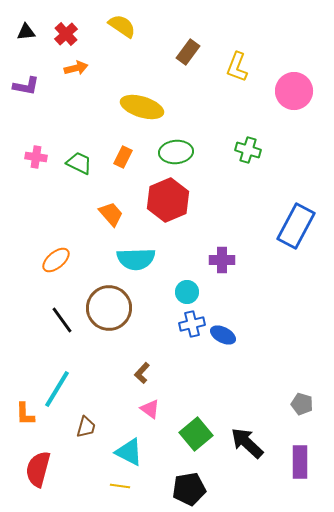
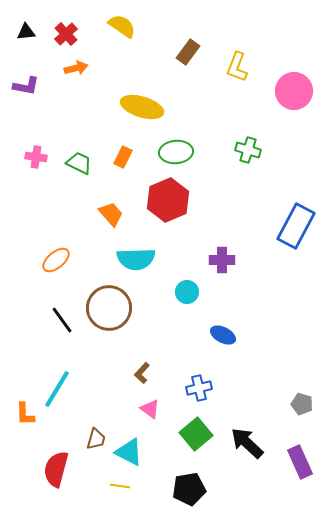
blue cross: moved 7 px right, 64 px down
brown trapezoid: moved 10 px right, 12 px down
purple rectangle: rotated 24 degrees counterclockwise
red semicircle: moved 18 px right
